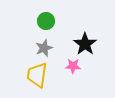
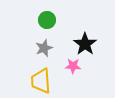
green circle: moved 1 px right, 1 px up
yellow trapezoid: moved 4 px right, 6 px down; rotated 12 degrees counterclockwise
